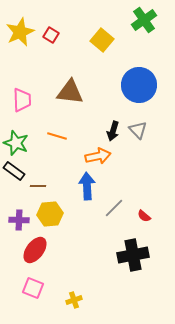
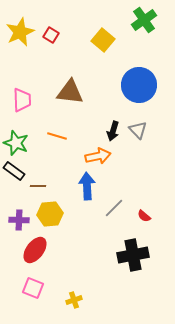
yellow square: moved 1 px right
